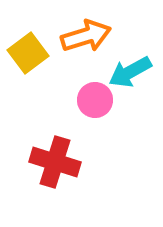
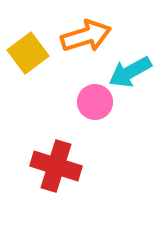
pink circle: moved 2 px down
red cross: moved 1 px right, 4 px down
